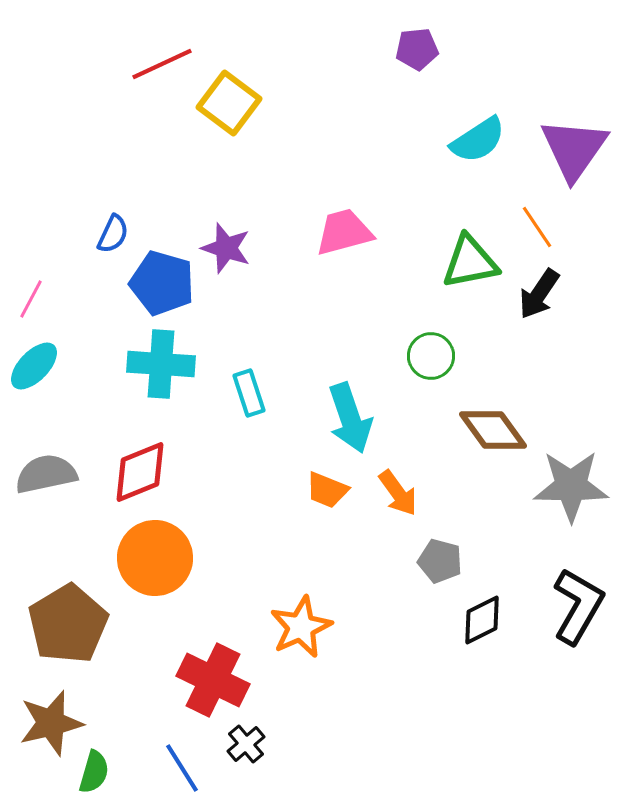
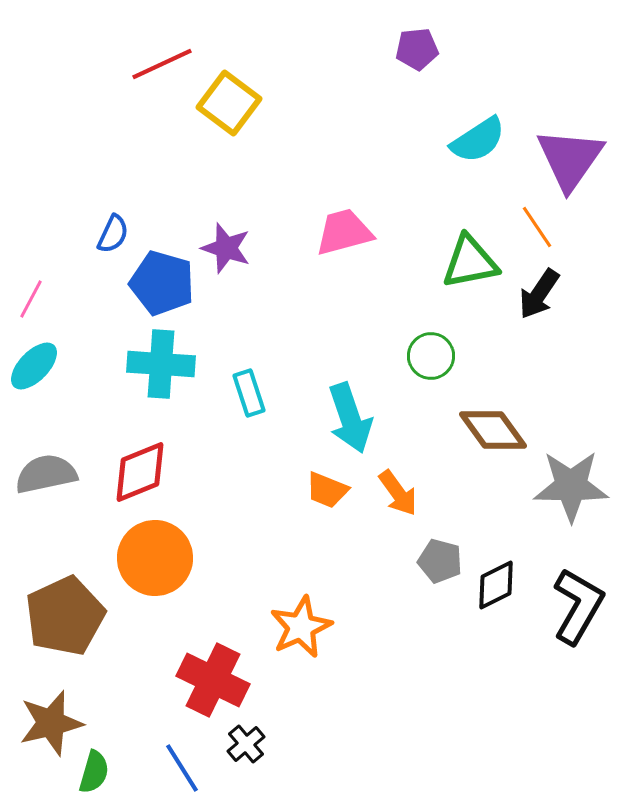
purple triangle: moved 4 px left, 10 px down
black diamond: moved 14 px right, 35 px up
brown pentagon: moved 3 px left, 8 px up; rotated 6 degrees clockwise
